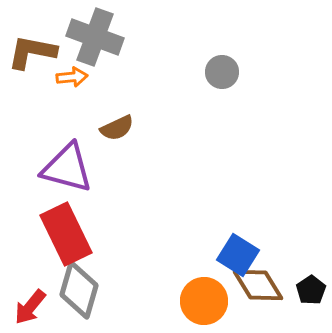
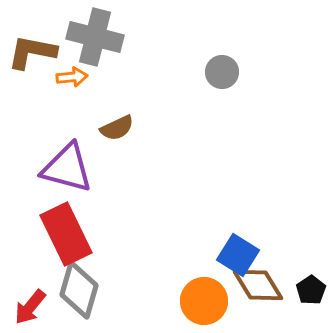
gray cross: rotated 6 degrees counterclockwise
